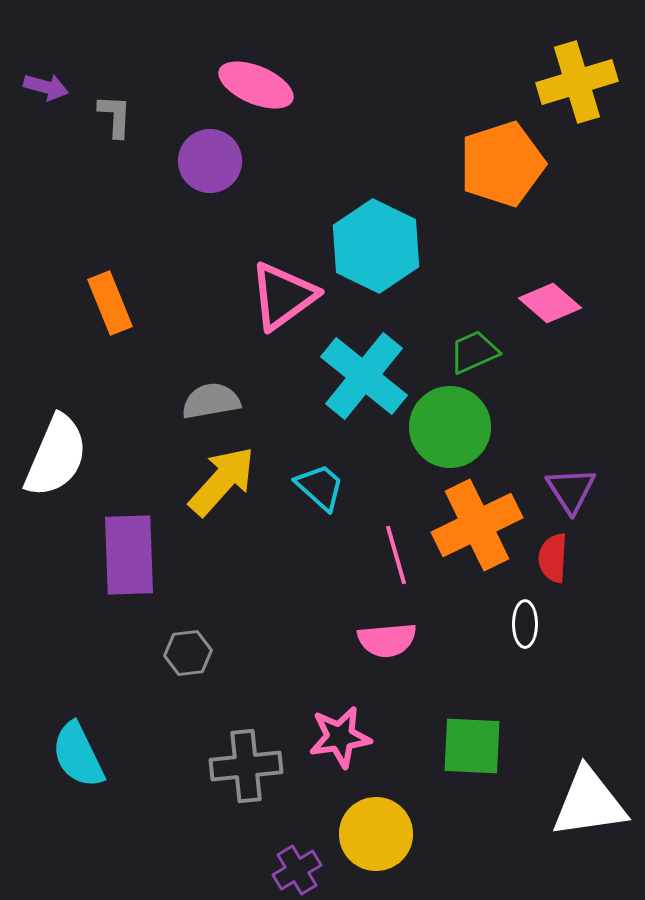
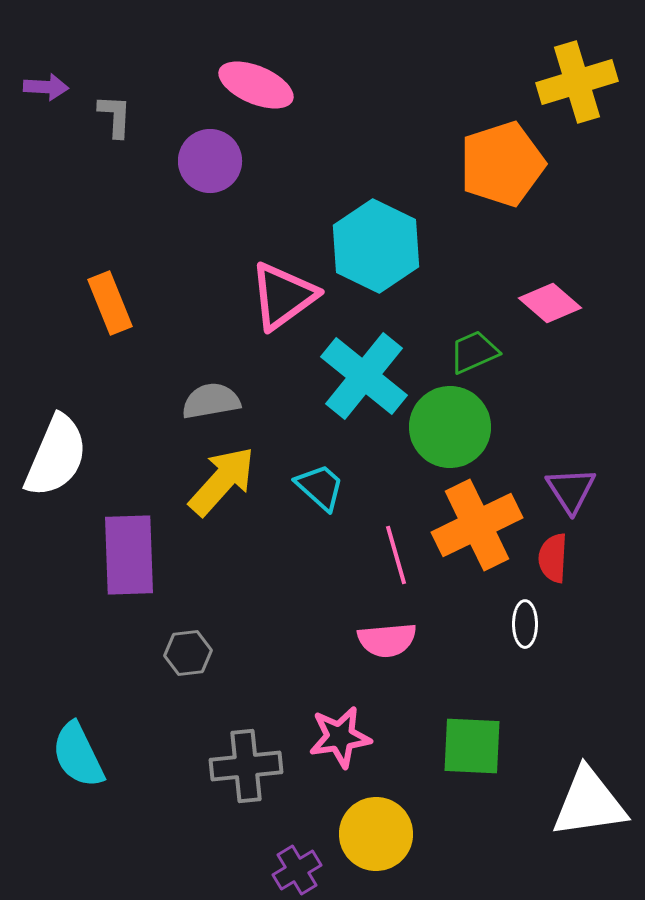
purple arrow: rotated 12 degrees counterclockwise
